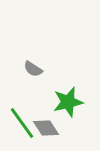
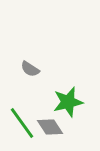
gray semicircle: moved 3 px left
gray diamond: moved 4 px right, 1 px up
